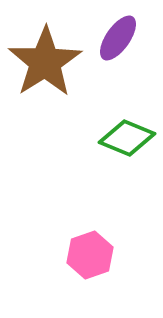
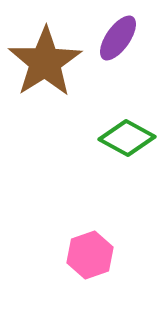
green diamond: rotated 6 degrees clockwise
